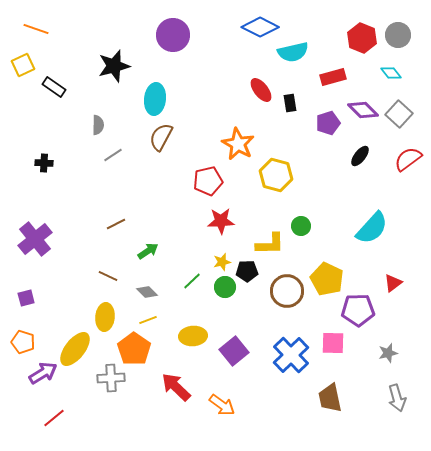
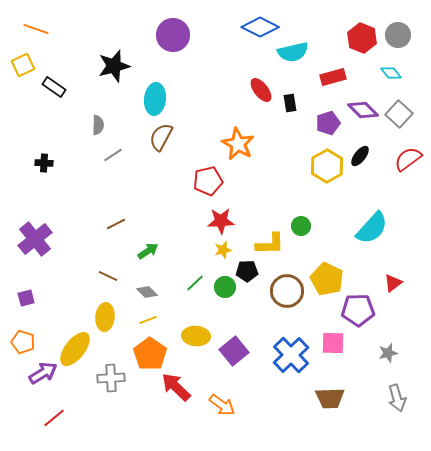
yellow hexagon at (276, 175): moved 51 px right, 9 px up; rotated 16 degrees clockwise
yellow star at (222, 262): moved 1 px right, 12 px up
green line at (192, 281): moved 3 px right, 2 px down
yellow ellipse at (193, 336): moved 3 px right; rotated 8 degrees clockwise
orange pentagon at (134, 349): moved 16 px right, 5 px down
brown trapezoid at (330, 398): rotated 80 degrees counterclockwise
